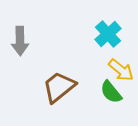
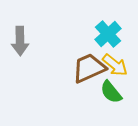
yellow arrow: moved 6 px left, 5 px up
brown trapezoid: moved 30 px right, 19 px up; rotated 15 degrees clockwise
